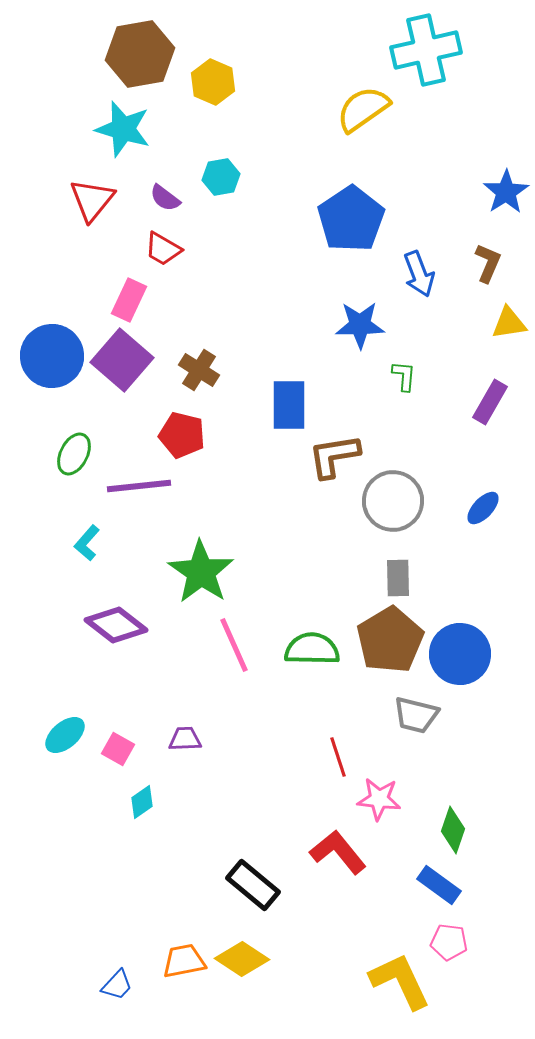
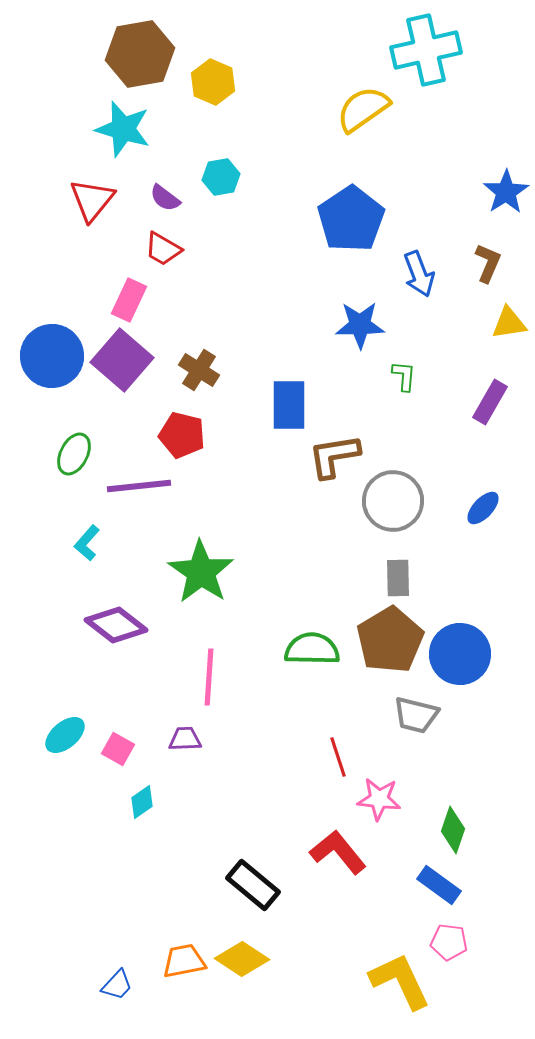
pink line at (234, 645): moved 25 px left, 32 px down; rotated 28 degrees clockwise
